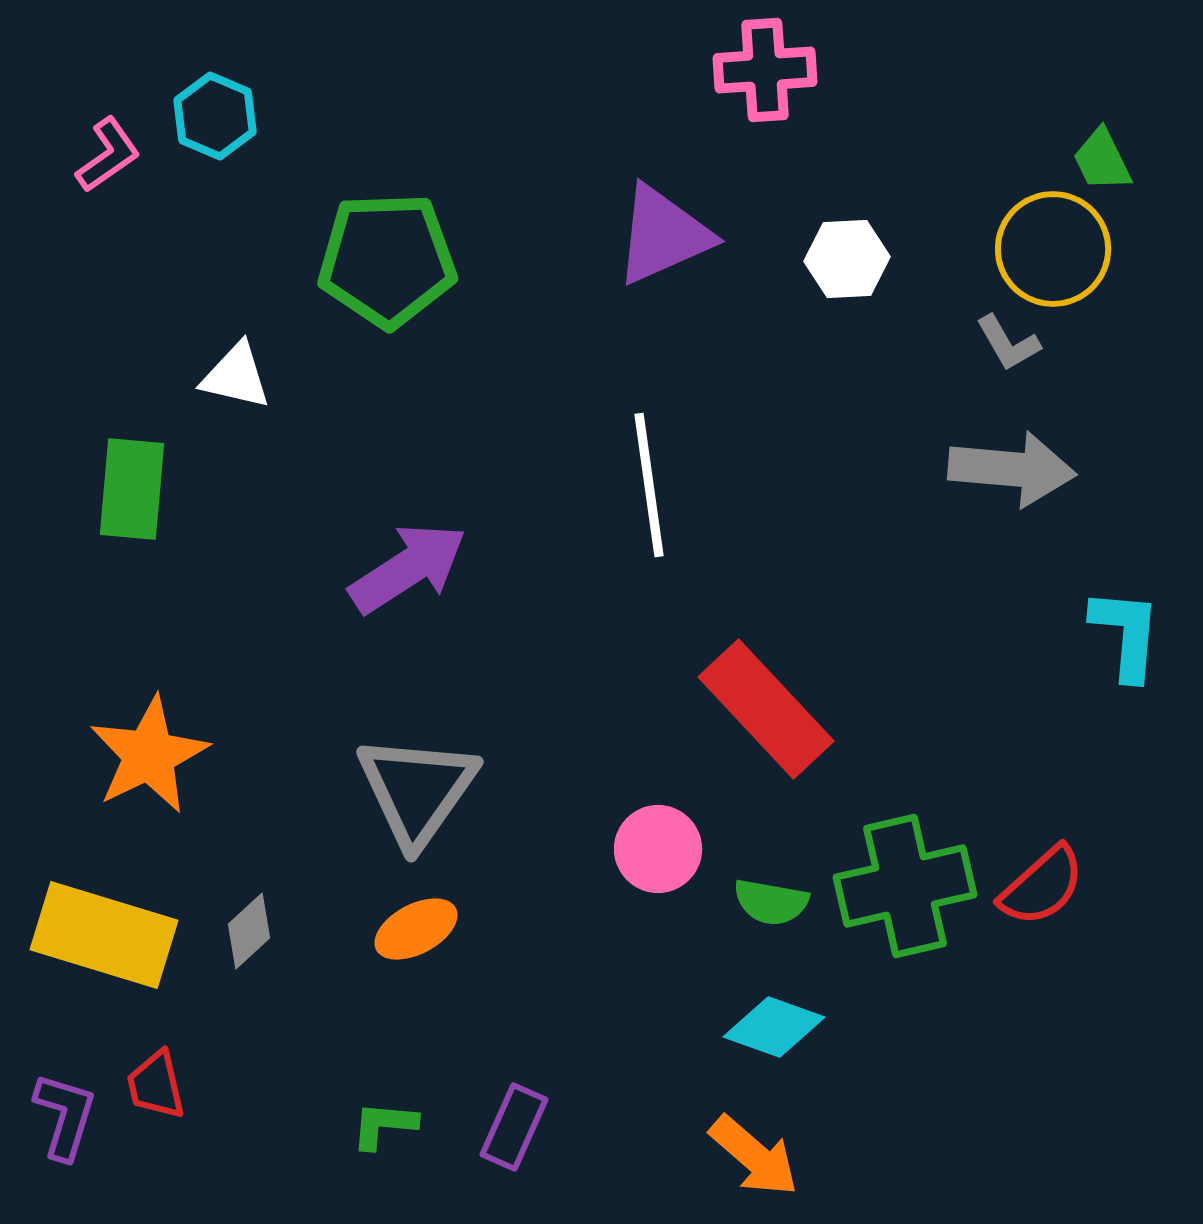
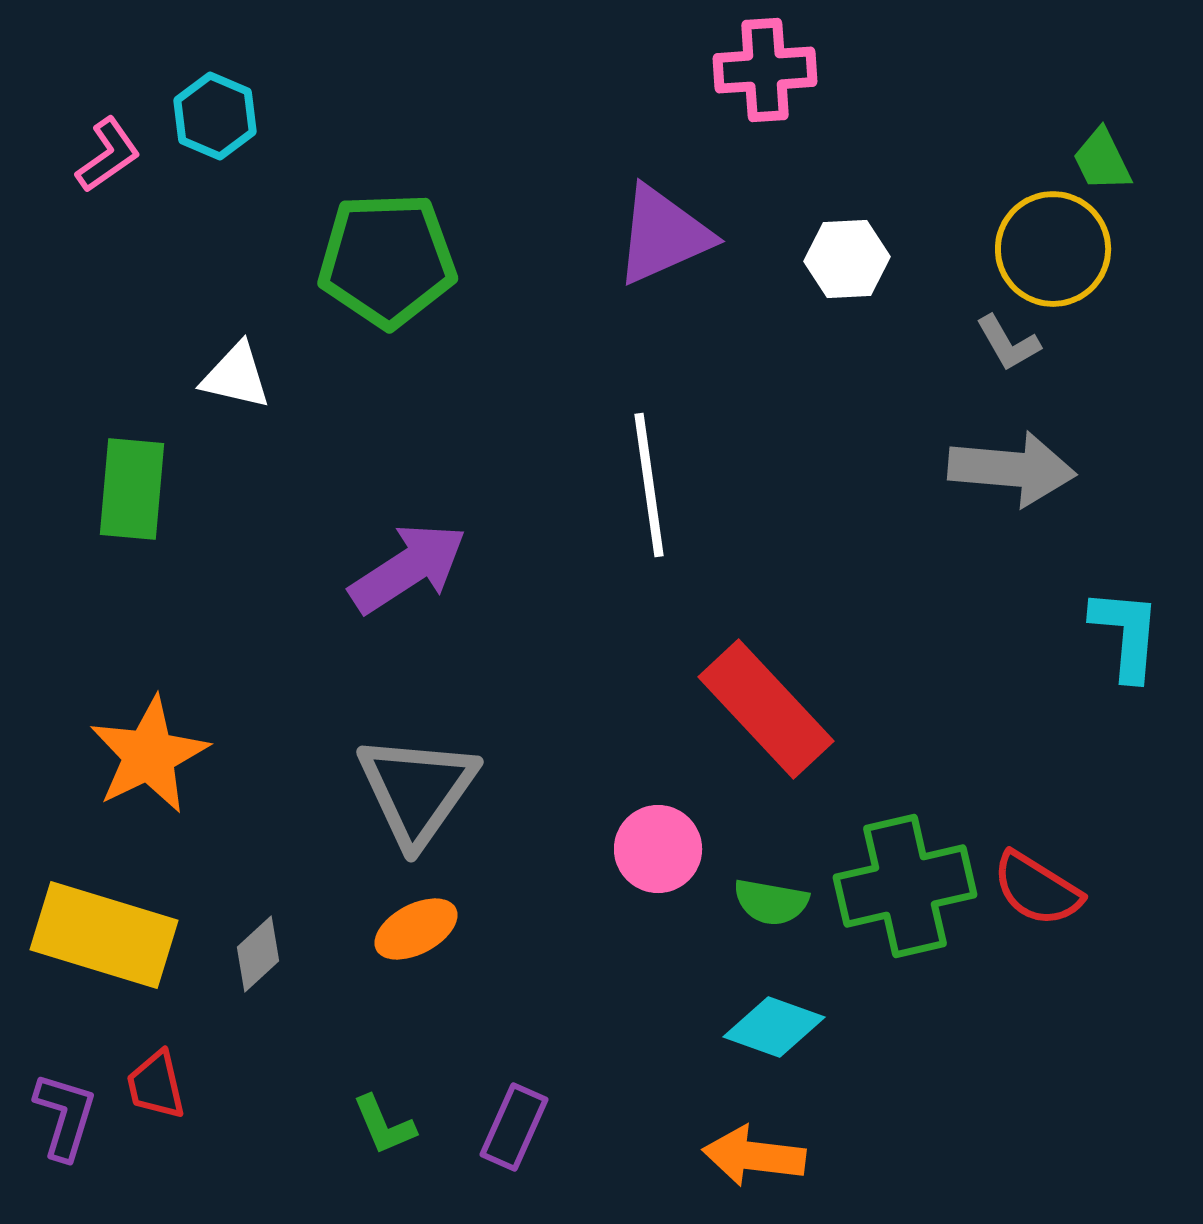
red semicircle: moved 5 px left, 3 px down; rotated 74 degrees clockwise
gray diamond: moved 9 px right, 23 px down
green L-shape: rotated 118 degrees counterclockwise
orange arrow: rotated 146 degrees clockwise
